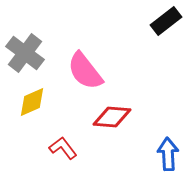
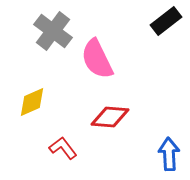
gray cross: moved 28 px right, 22 px up
pink semicircle: moved 12 px right, 12 px up; rotated 12 degrees clockwise
red diamond: moved 2 px left
blue arrow: moved 1 px right
